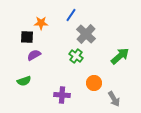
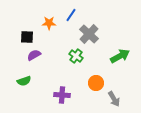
orange star: moved 8 px right
gray cross: moved 3 px right
green arrow: rotated 12 degrees clockwise
orange circle: moved 2 px right
